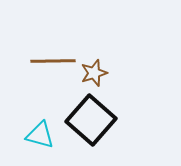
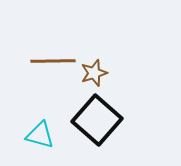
black square: moved 6 px right
